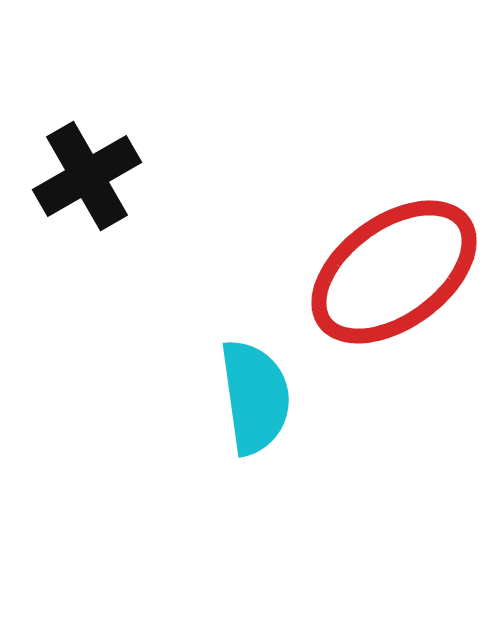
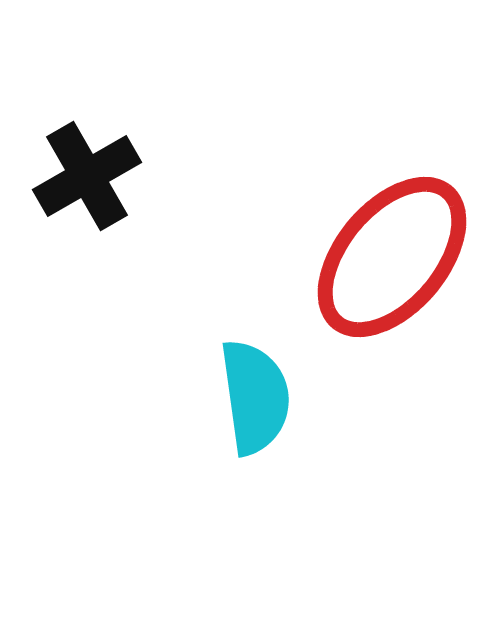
red ellipse: moved 2 px left, 15 px up; rotated 14 degrees counterclockwise
